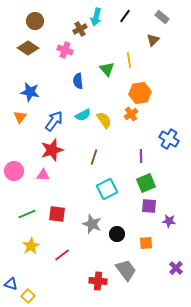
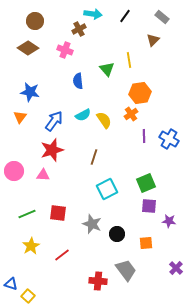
cyan arrow: moved 3 px left, 3 px up; rotated 96 degrees counterclockwise
brown cross: moved 1 px left
purple line: moved 3 px right, 20 px up
red square: moved 1 px right, 1 px up
